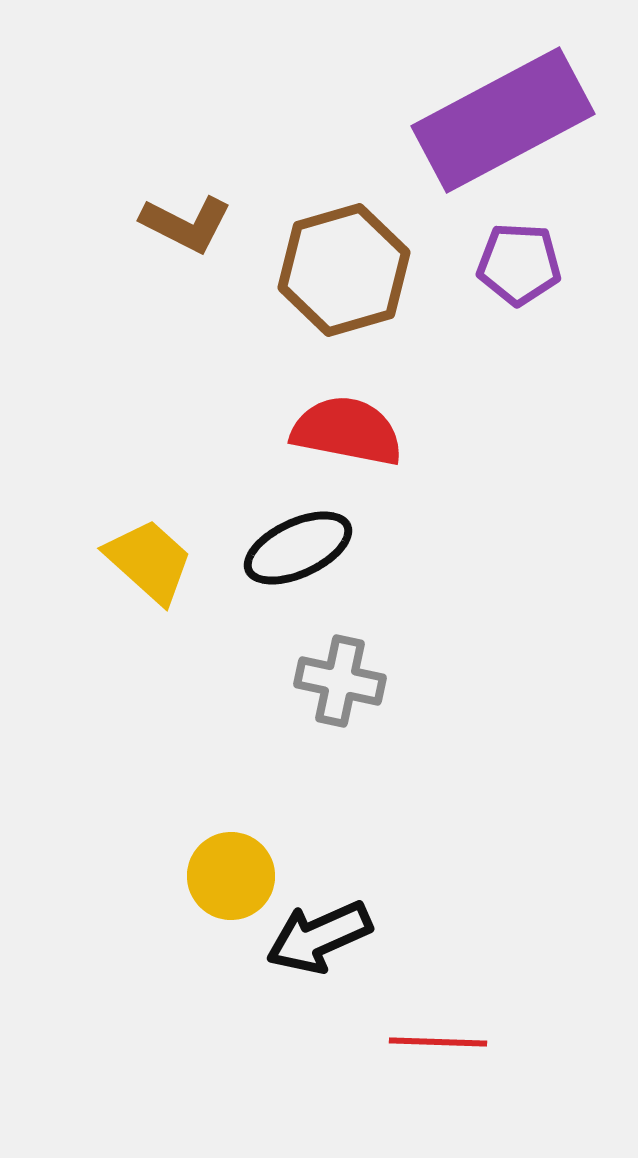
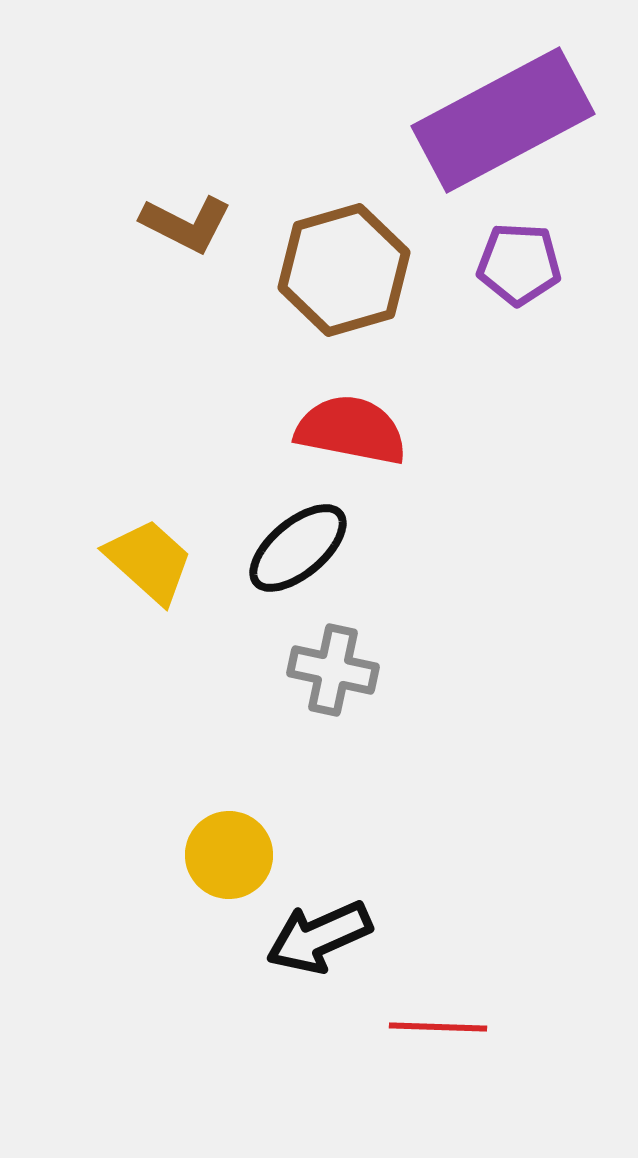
red semicircle: moved 4 px right, 1 px up
black ellipse: rotated 15 degrees counterclockwise
gray cross: moved 7 px left, 11 px up
yellow circle: moved 2 px left, 21 px up
red line: moved 15 px up
